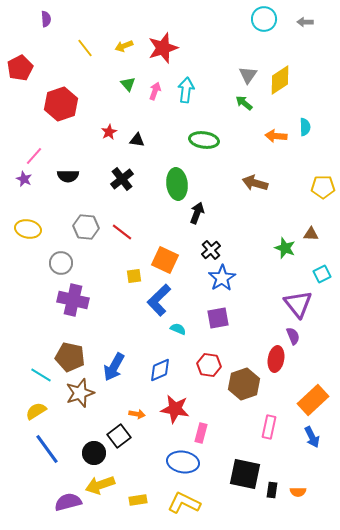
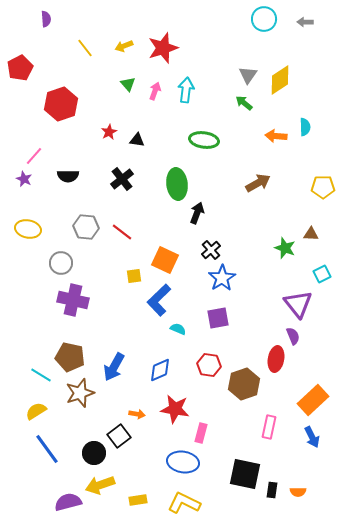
brown arrow at (255, 183): moved 3 px right; rotated 135 degrees clockwise
